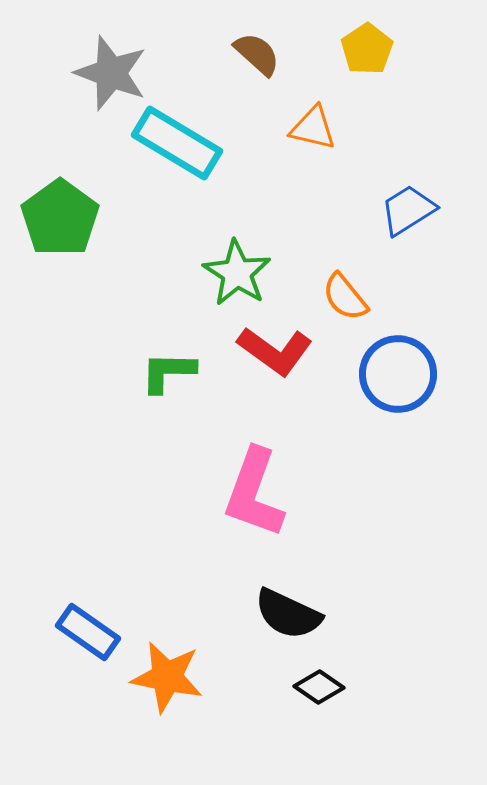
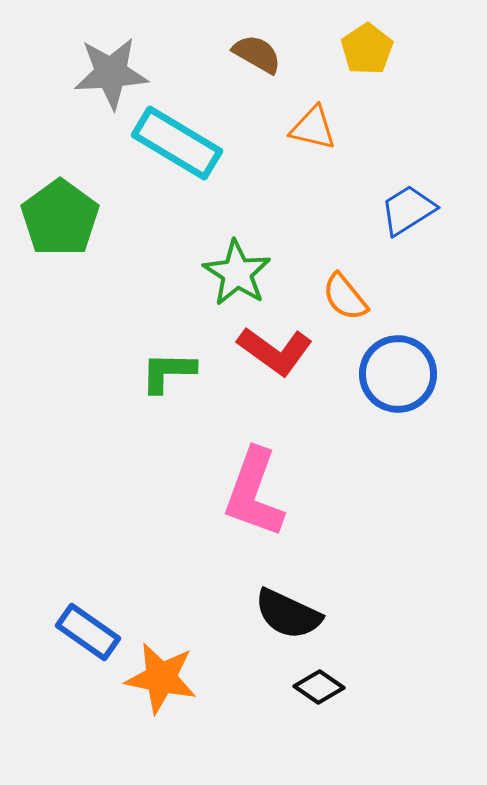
brown semicircle: rotated 12 degrees counterclockwise
gray star: rotated 24 degrees counterclockwise
orange star: moved 6 px left, 1 px down
